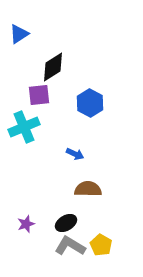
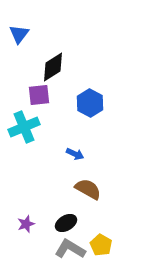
blue triangle: rotated 20 degrees counterclockwise
brown semicircle: rotated 28 degrees clockwise
gray L-shape: moved 3 px down
